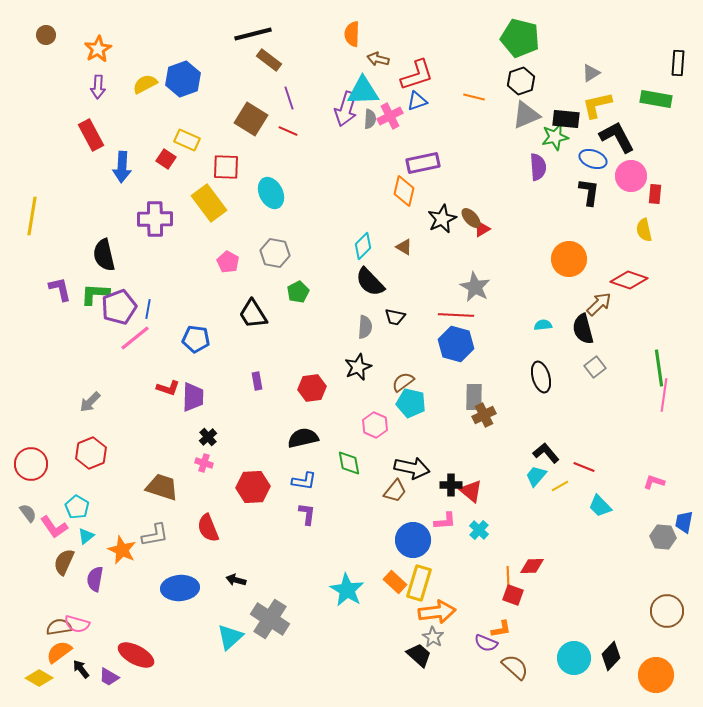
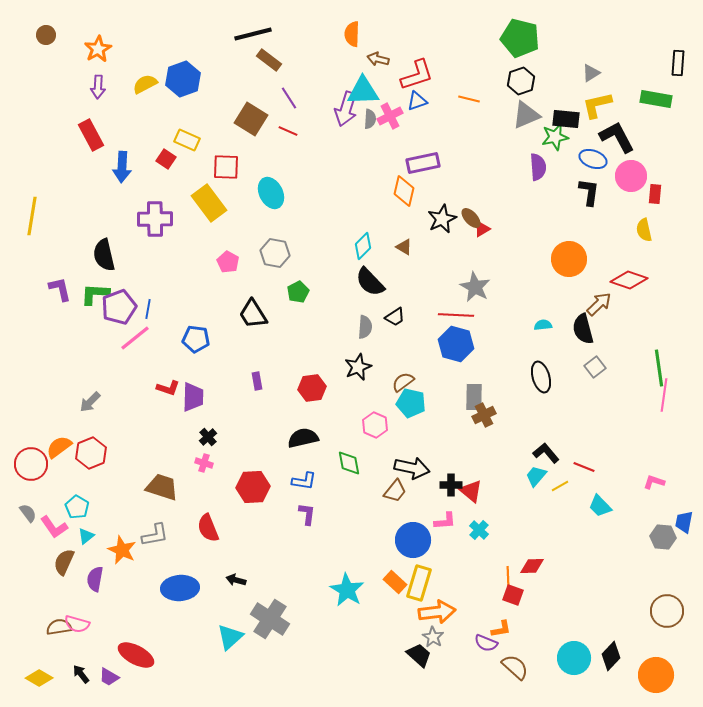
orange line at (474, 97): moved 5 px left, 2 px down
purple line at (289, 98): rotated 15 degrees counterclockwise
black trapezoid at (395, 317): rotated 45 degrees counterclockwise
orange semicircle at (59, 652): moved 205 px up
black arrow at (81, 669): moved 5 px down
